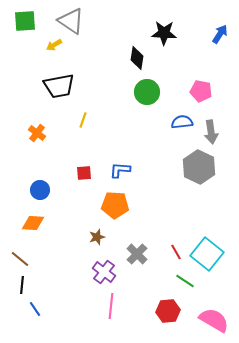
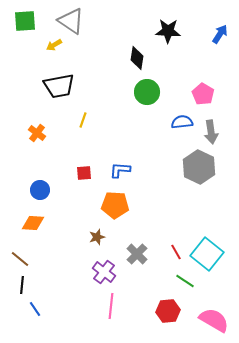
black star: moved 4 px right, 2 px up
pink pentagon: moved 2 px right, 3 px down; rotated 20 degrees clockwise
